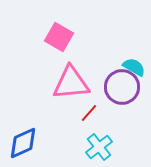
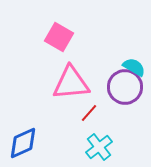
purple circle: moved 3 px right
